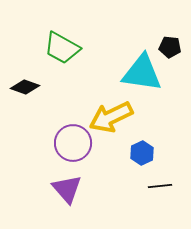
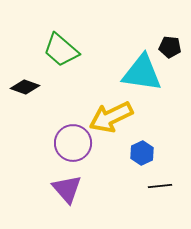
green trapezoid: moved 1 px left, 2 px down; rotated 12 degrees clockwise
